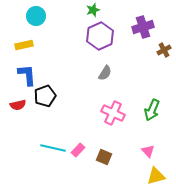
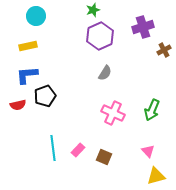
yellow rectangle: moved 4 px right, 1 px down
blue L-shape: rotated 90 degrees counterclockwise
cyan line: rotated 70 degrees clockwise
